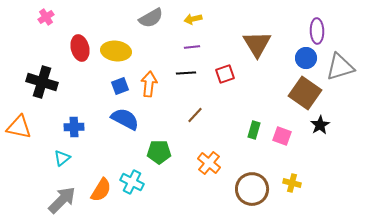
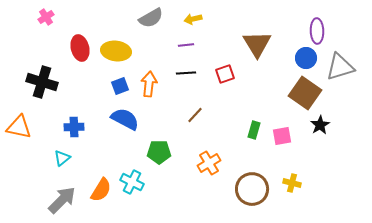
purple line: moved 6 px left, 2 px up
pink square: rotated 30 degrees counterclockwise
orange cross: rotated 20 degrees clockwise
